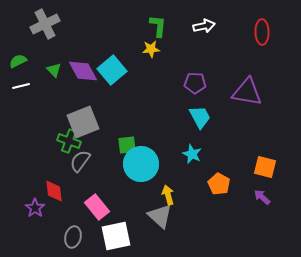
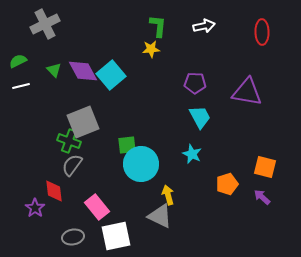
cyan square: moved 1 px left, 5 px down
gray semicircle: moved 8 px left, 4 px down
orange pentagon: moved 8 px right; rotated 25 degrees clockwise
gray triangle: rotated 16 degrees counterclockwise
gray ellipse: rotated 65 degrees clockwise
